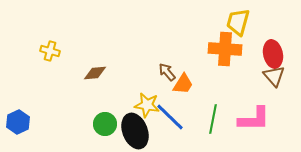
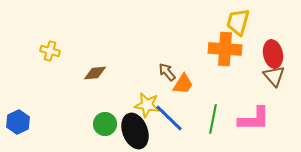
blue line: moved 1 px left, 1 px down
